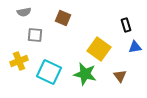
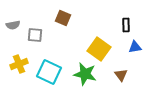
gray semicircle: moved 11 px left, 13 px down
black rectangle: rotated 16 degrees clockwise
yellow cross: moved 3 px down
brown triangle: moved 1 px right, 1 px up
